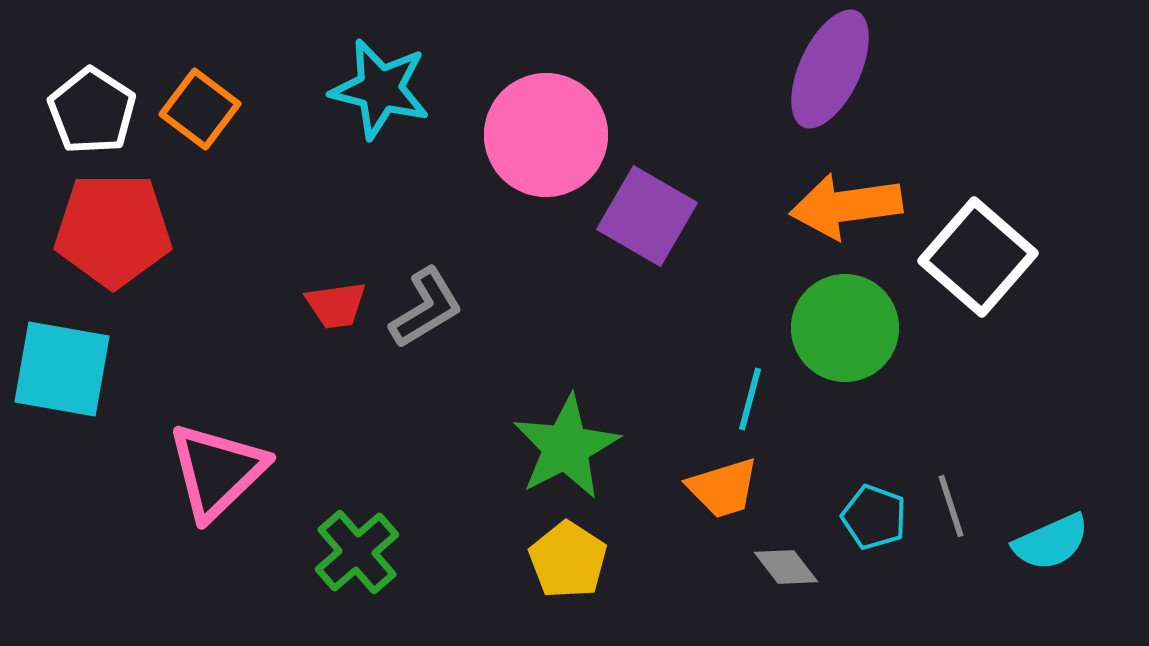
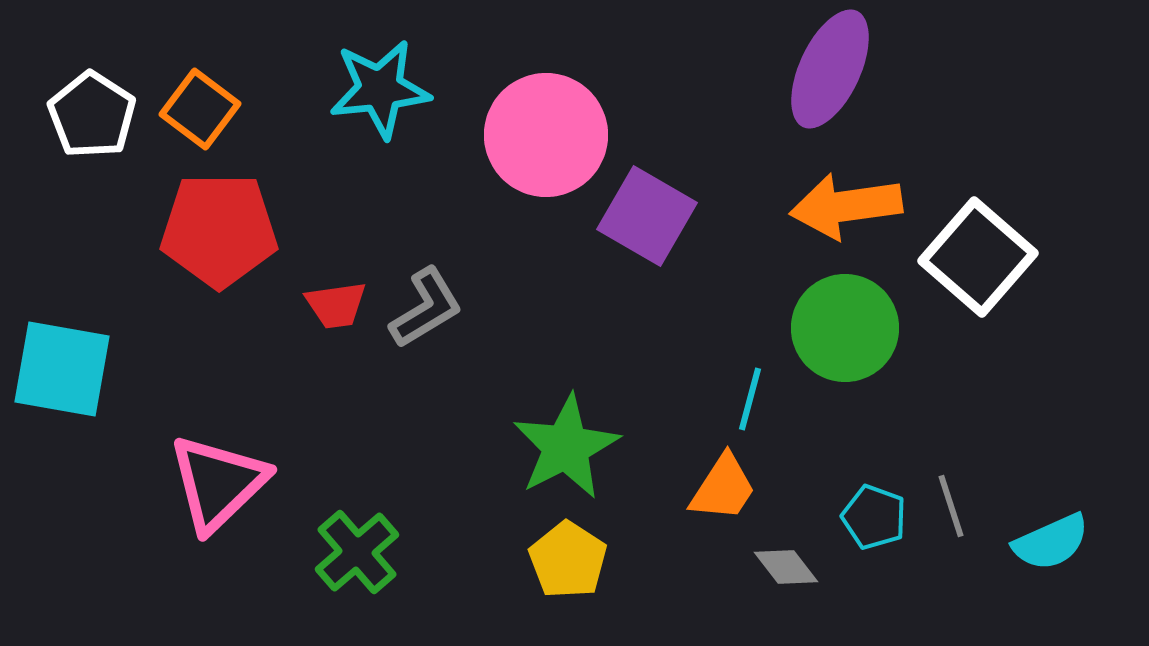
cyan star: rotated 20 degrees counterclockwise
white pentagon: moved 4 px down
red pentagon: moved 106 px right
pink triangle: moved 1 px right, 12 px down
orange trapezoid: rotated 40 degrees counterclockwise
